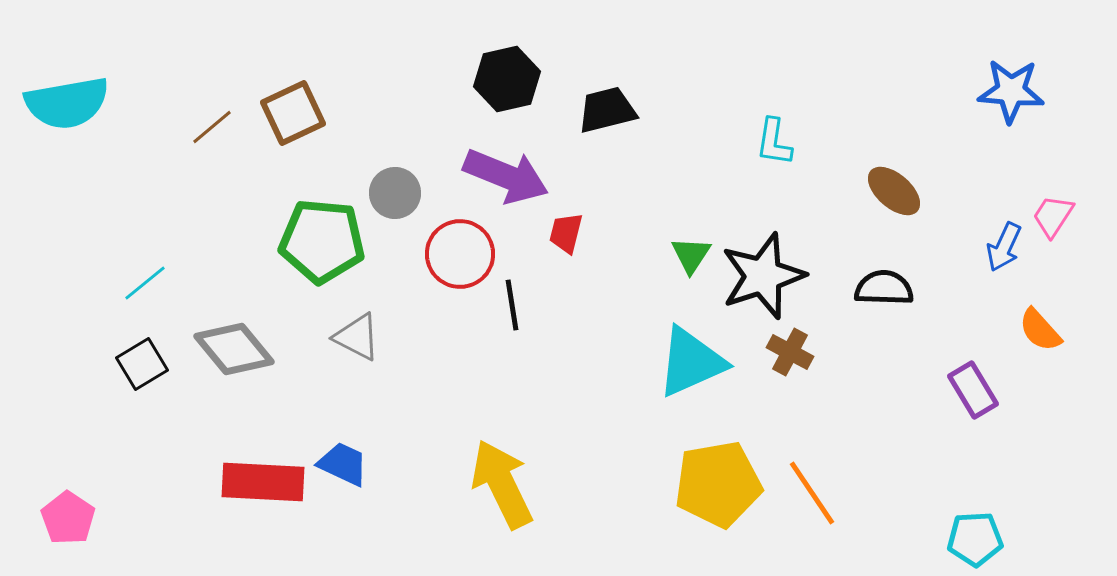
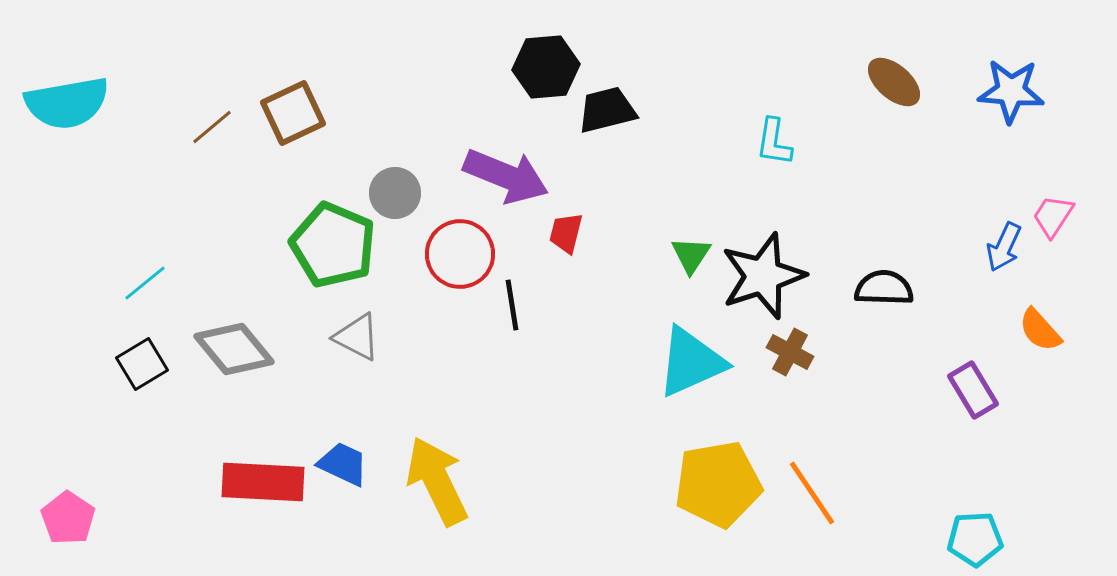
black hexagon: moved 39 px right, 12 px up; rotated 8 degrees clockwise
brown ellipse: moved 109 px up
green pentagon: moved 11 px right, 4 px down; rotated 18 degrees clockwise
yellow arrow: moved 65 px left, 3 px up
